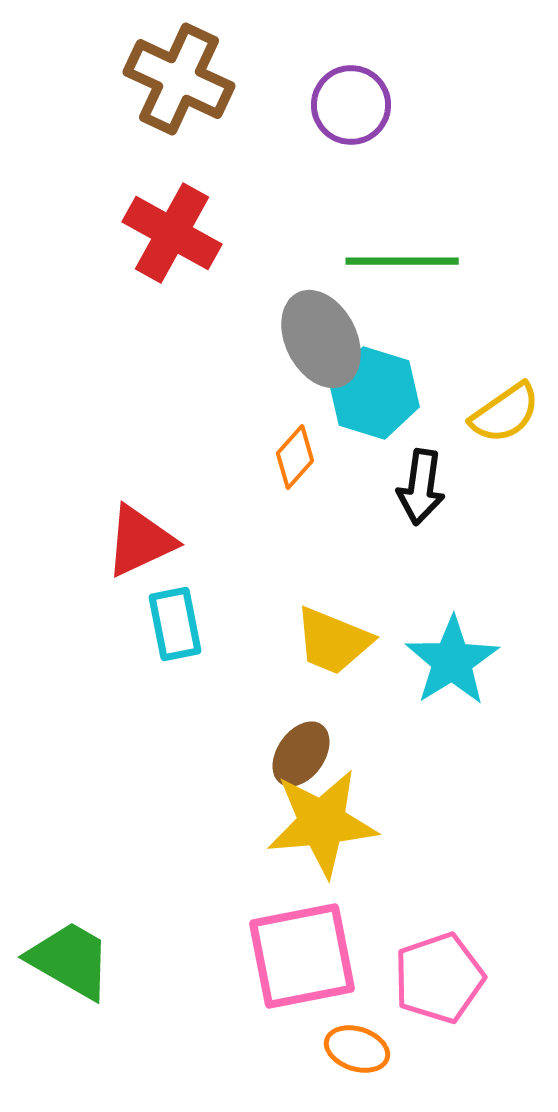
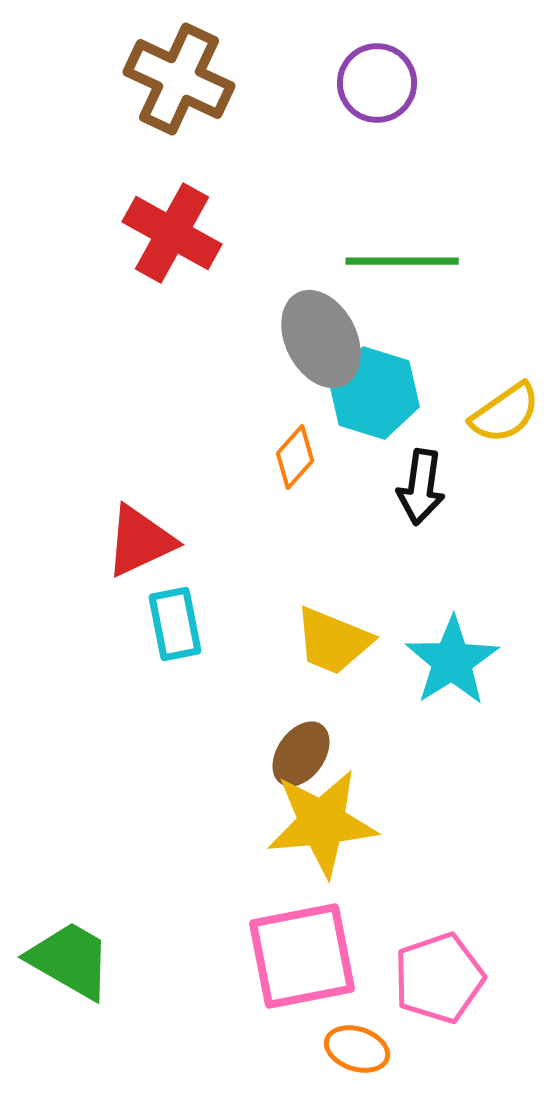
purple circle: moved 26 px right, 22 px up
